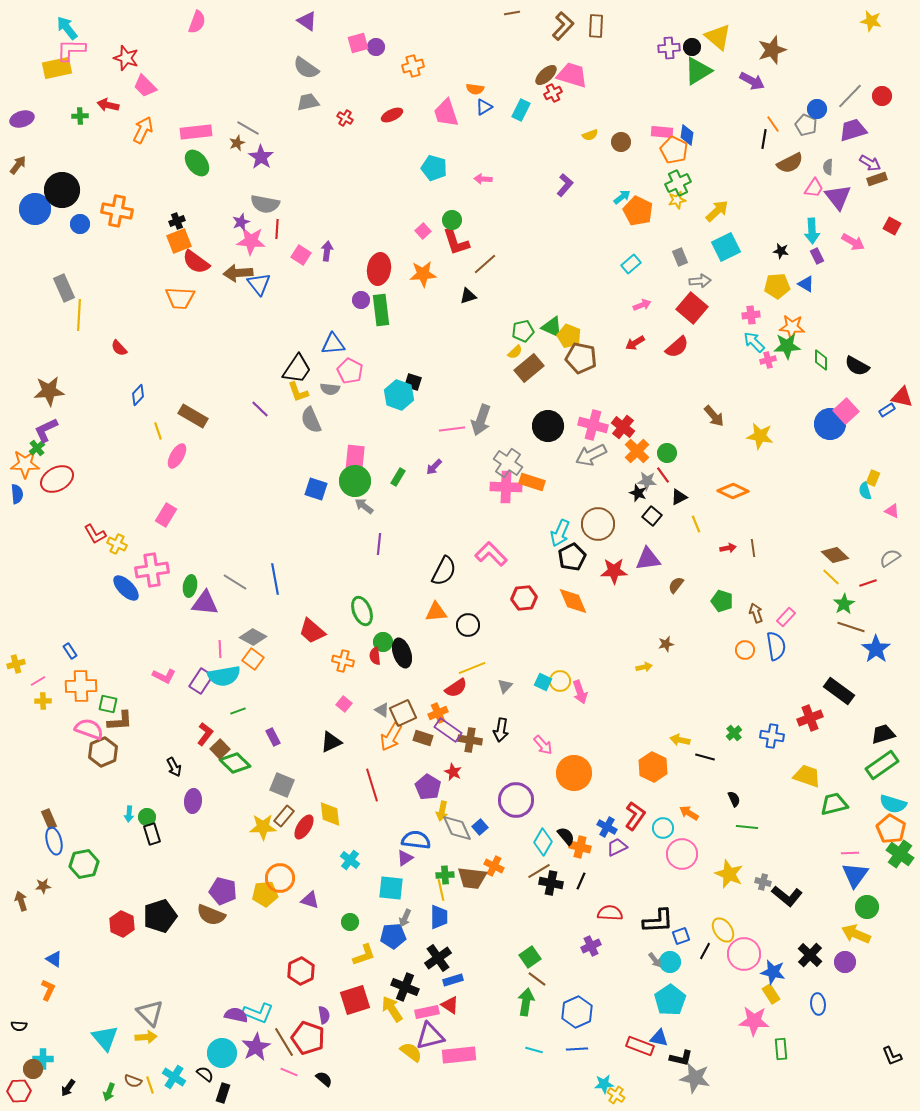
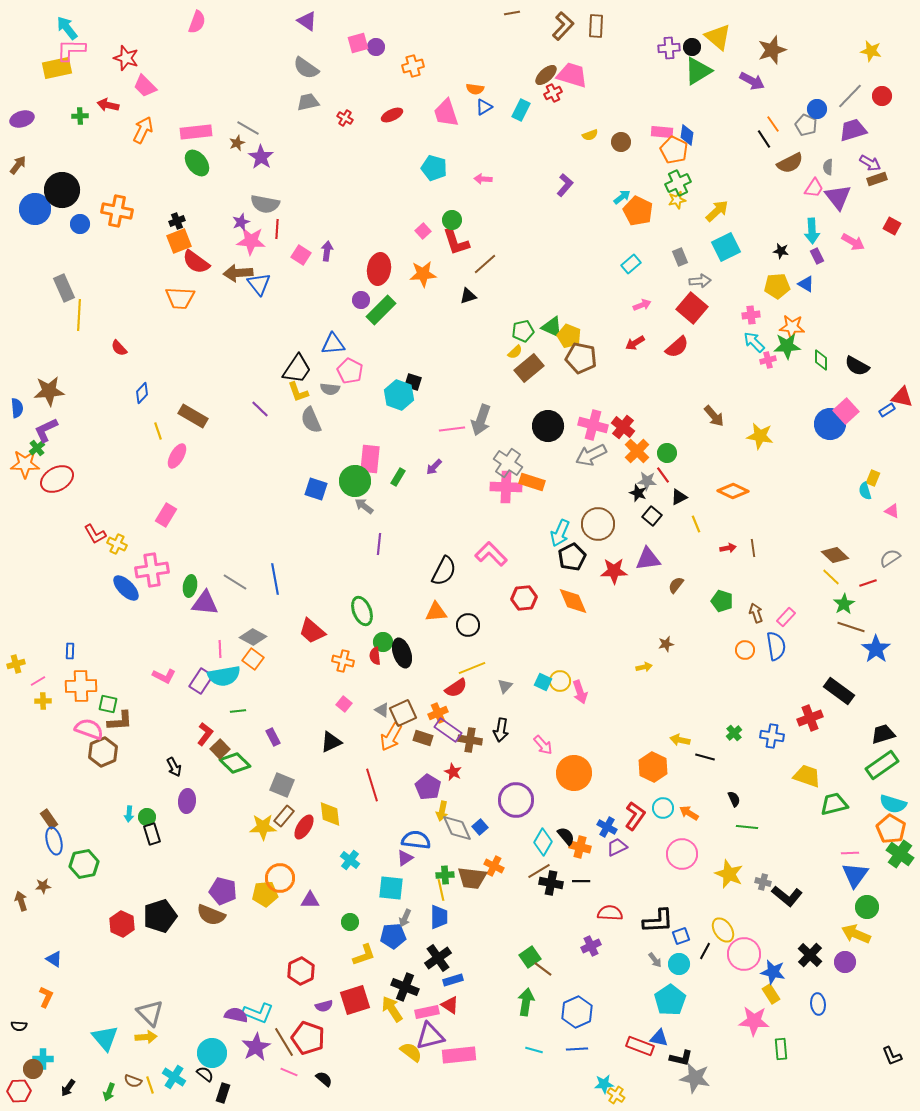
yellow star at (871, 21): moved 30 px down
black line at (764, 139): rotated 42 degrees counterclockwise
green rectangle at (381, 310): rotated 52 degrees clockwise
blue diamond at (138, 395): moved 4 px right, 2 px up
pink rectangle at (355, 459): moved 15 px right
blue semicircle at (17, 494): moved 86 px up
blue rectangle at (70, 651): rotated 35 degrees clockwise
green line at (238, 711): rotated 14 degrees clockwise
purple ellipse at (193, 801): moved 6 px left
brown rectangle at (49, 819): rotated 12 degrees counterclockwise
cyan circle at (663, 828): moved 20 px up
black line at (581, 881): rotated 66 degrees clockwise
purple triangle at (310, 900): rotated 18 degrees counterclockwise
cyan circle at (670, 962): moved 9 px right, 2 px down
brown line at (537, 979): moved 6 px right, 10 px up
orange L-shape at (48, 990): moved 2 px left, 7 px down
purple semicircle at (324, 1015): moved 9 px up; rotated 84 degrees clockwise
cyan circle at (222, 1053): moved 10 px left
